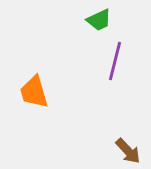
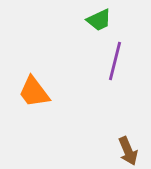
orange trapezoid: rotated 21 degrees counterclockwise
brown arrow: rotated 20 degrees clockwise
